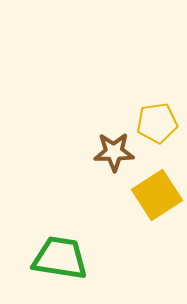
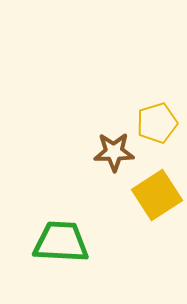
yellow pentagon: rotated 9 degrees counterclockwise
green trapezoid: moved 1 px right, 16 px up; rotated 6 degrees counterclockwise
